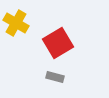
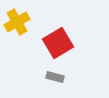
yellow cross: moved 1 px right, 1 px up; rotated 30 degrees clockwise
